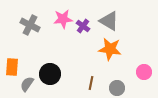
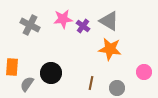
black circle: moved 1 px right, 1 px up
